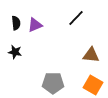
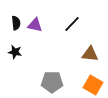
black line: moved 4 px left, 6 px down
purple triangle: rotated 35 degrees clockwise
brown triangle: moved 1 px left, 1 px up
gray pentagon: moved 1 px left, 1 px up
